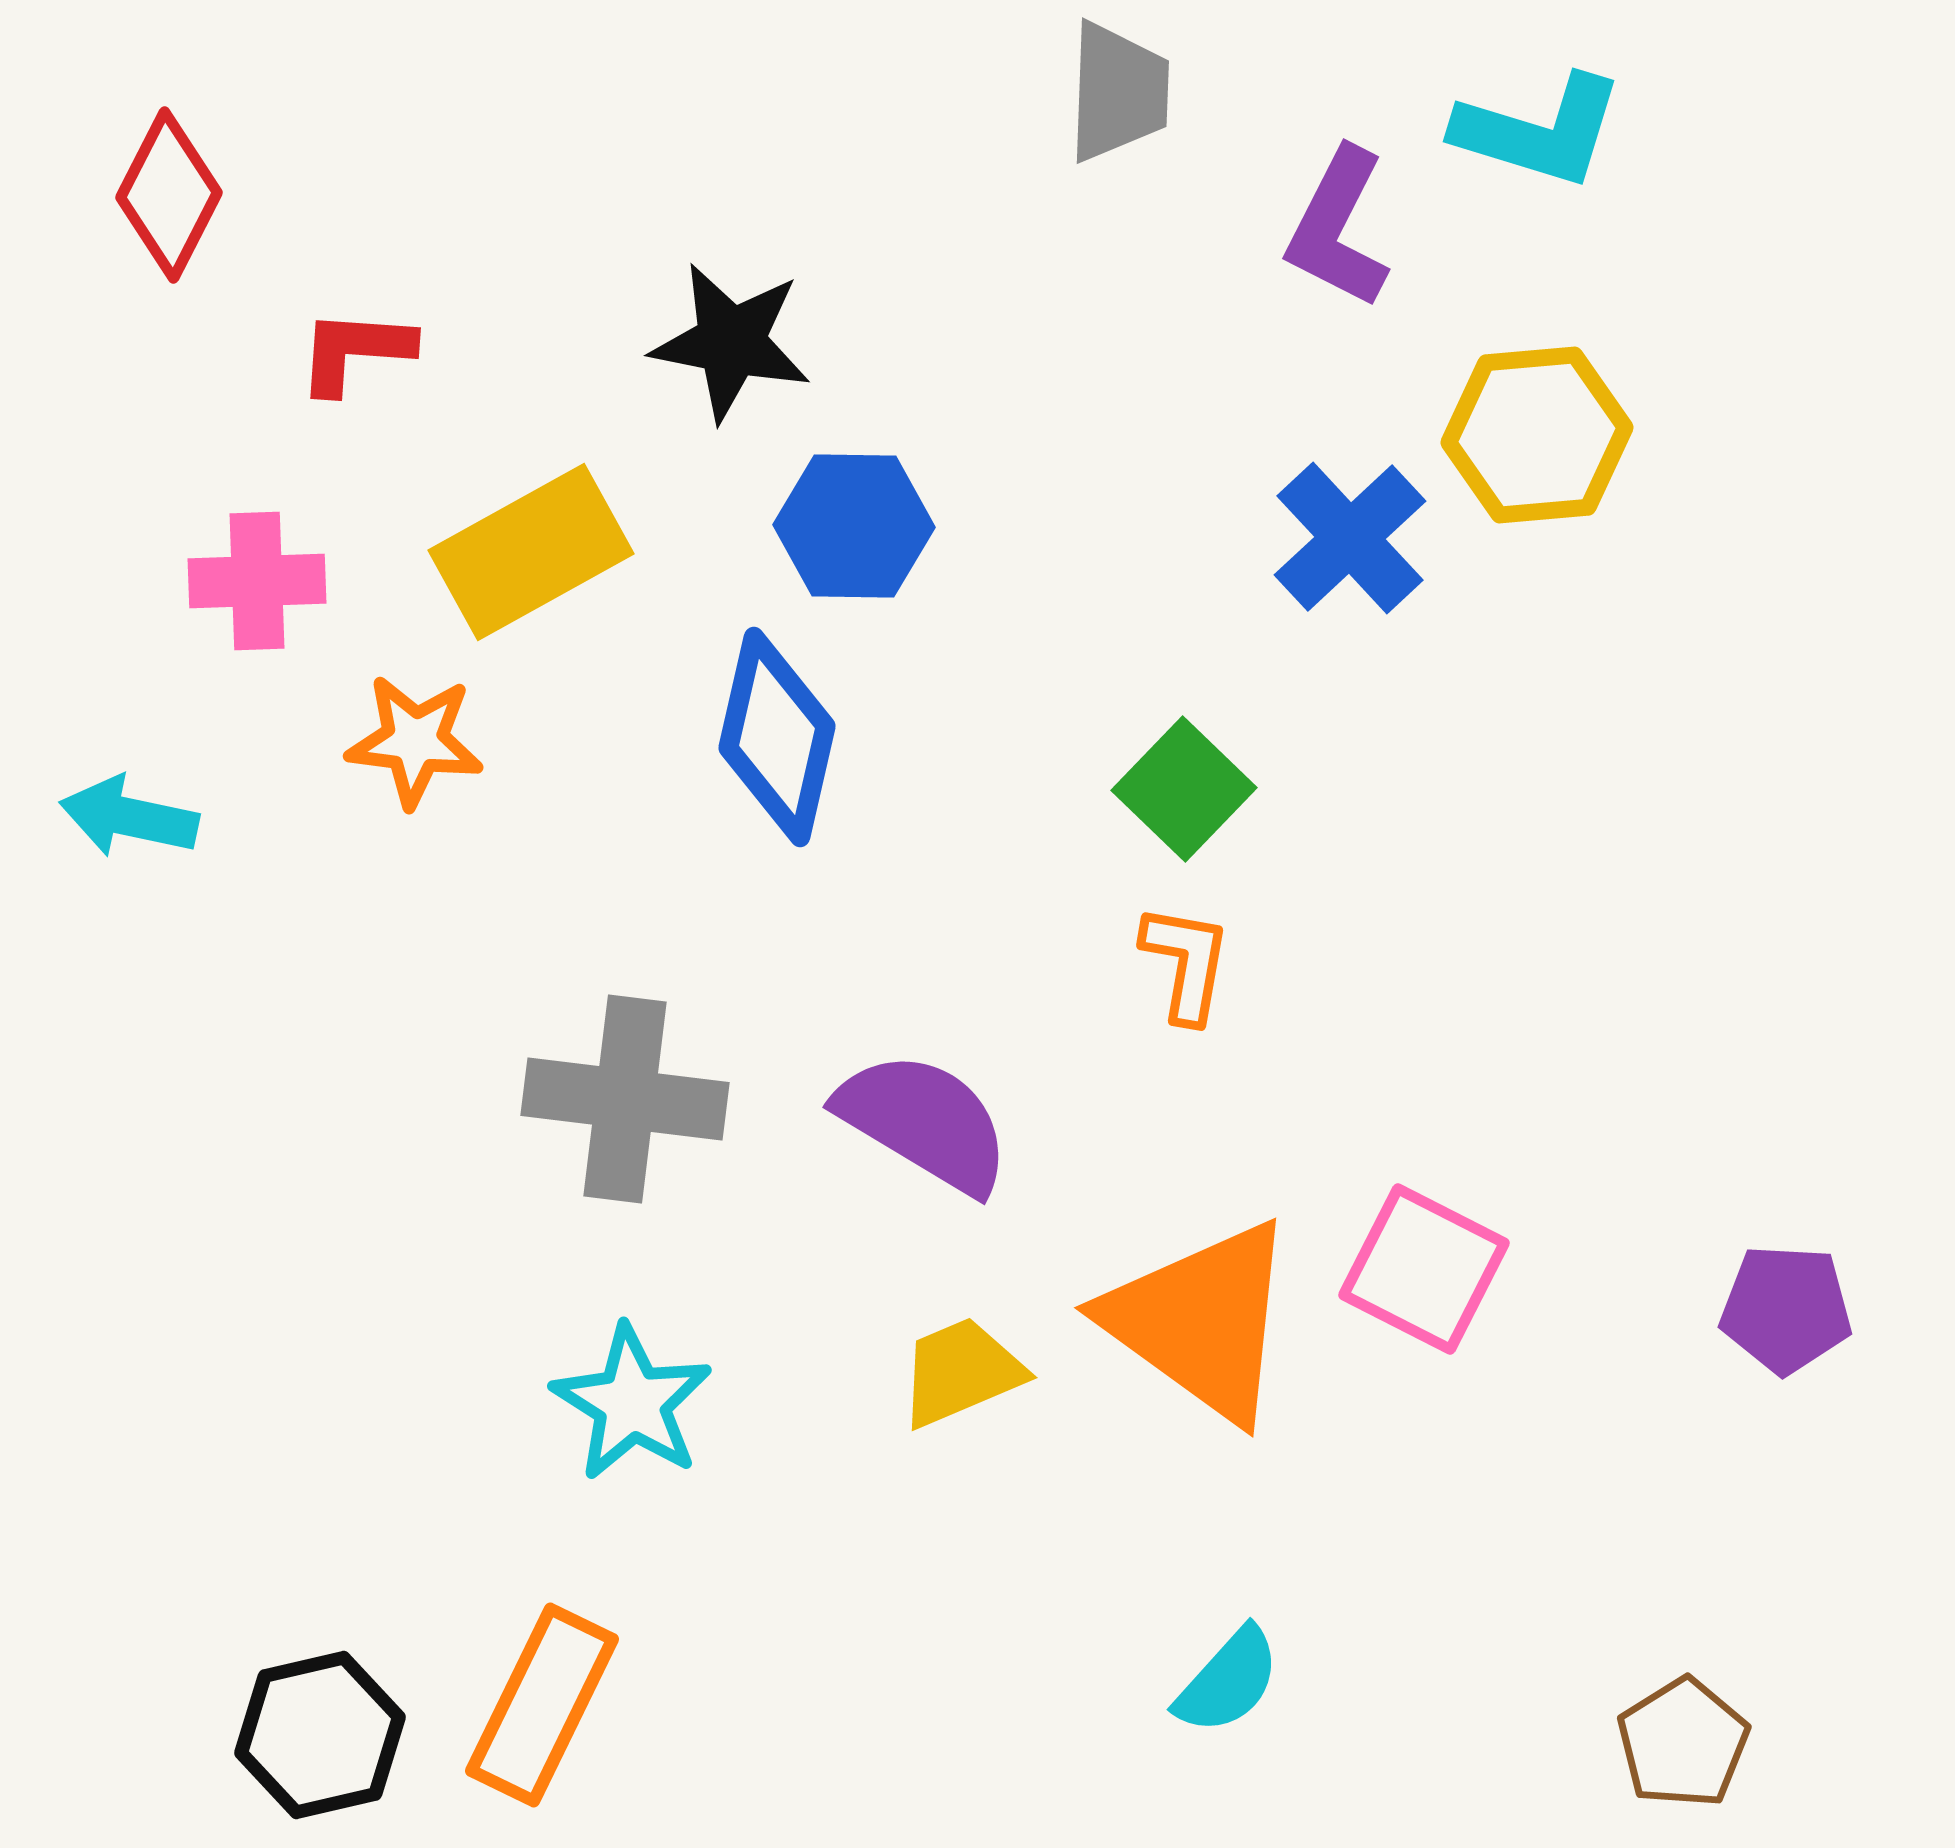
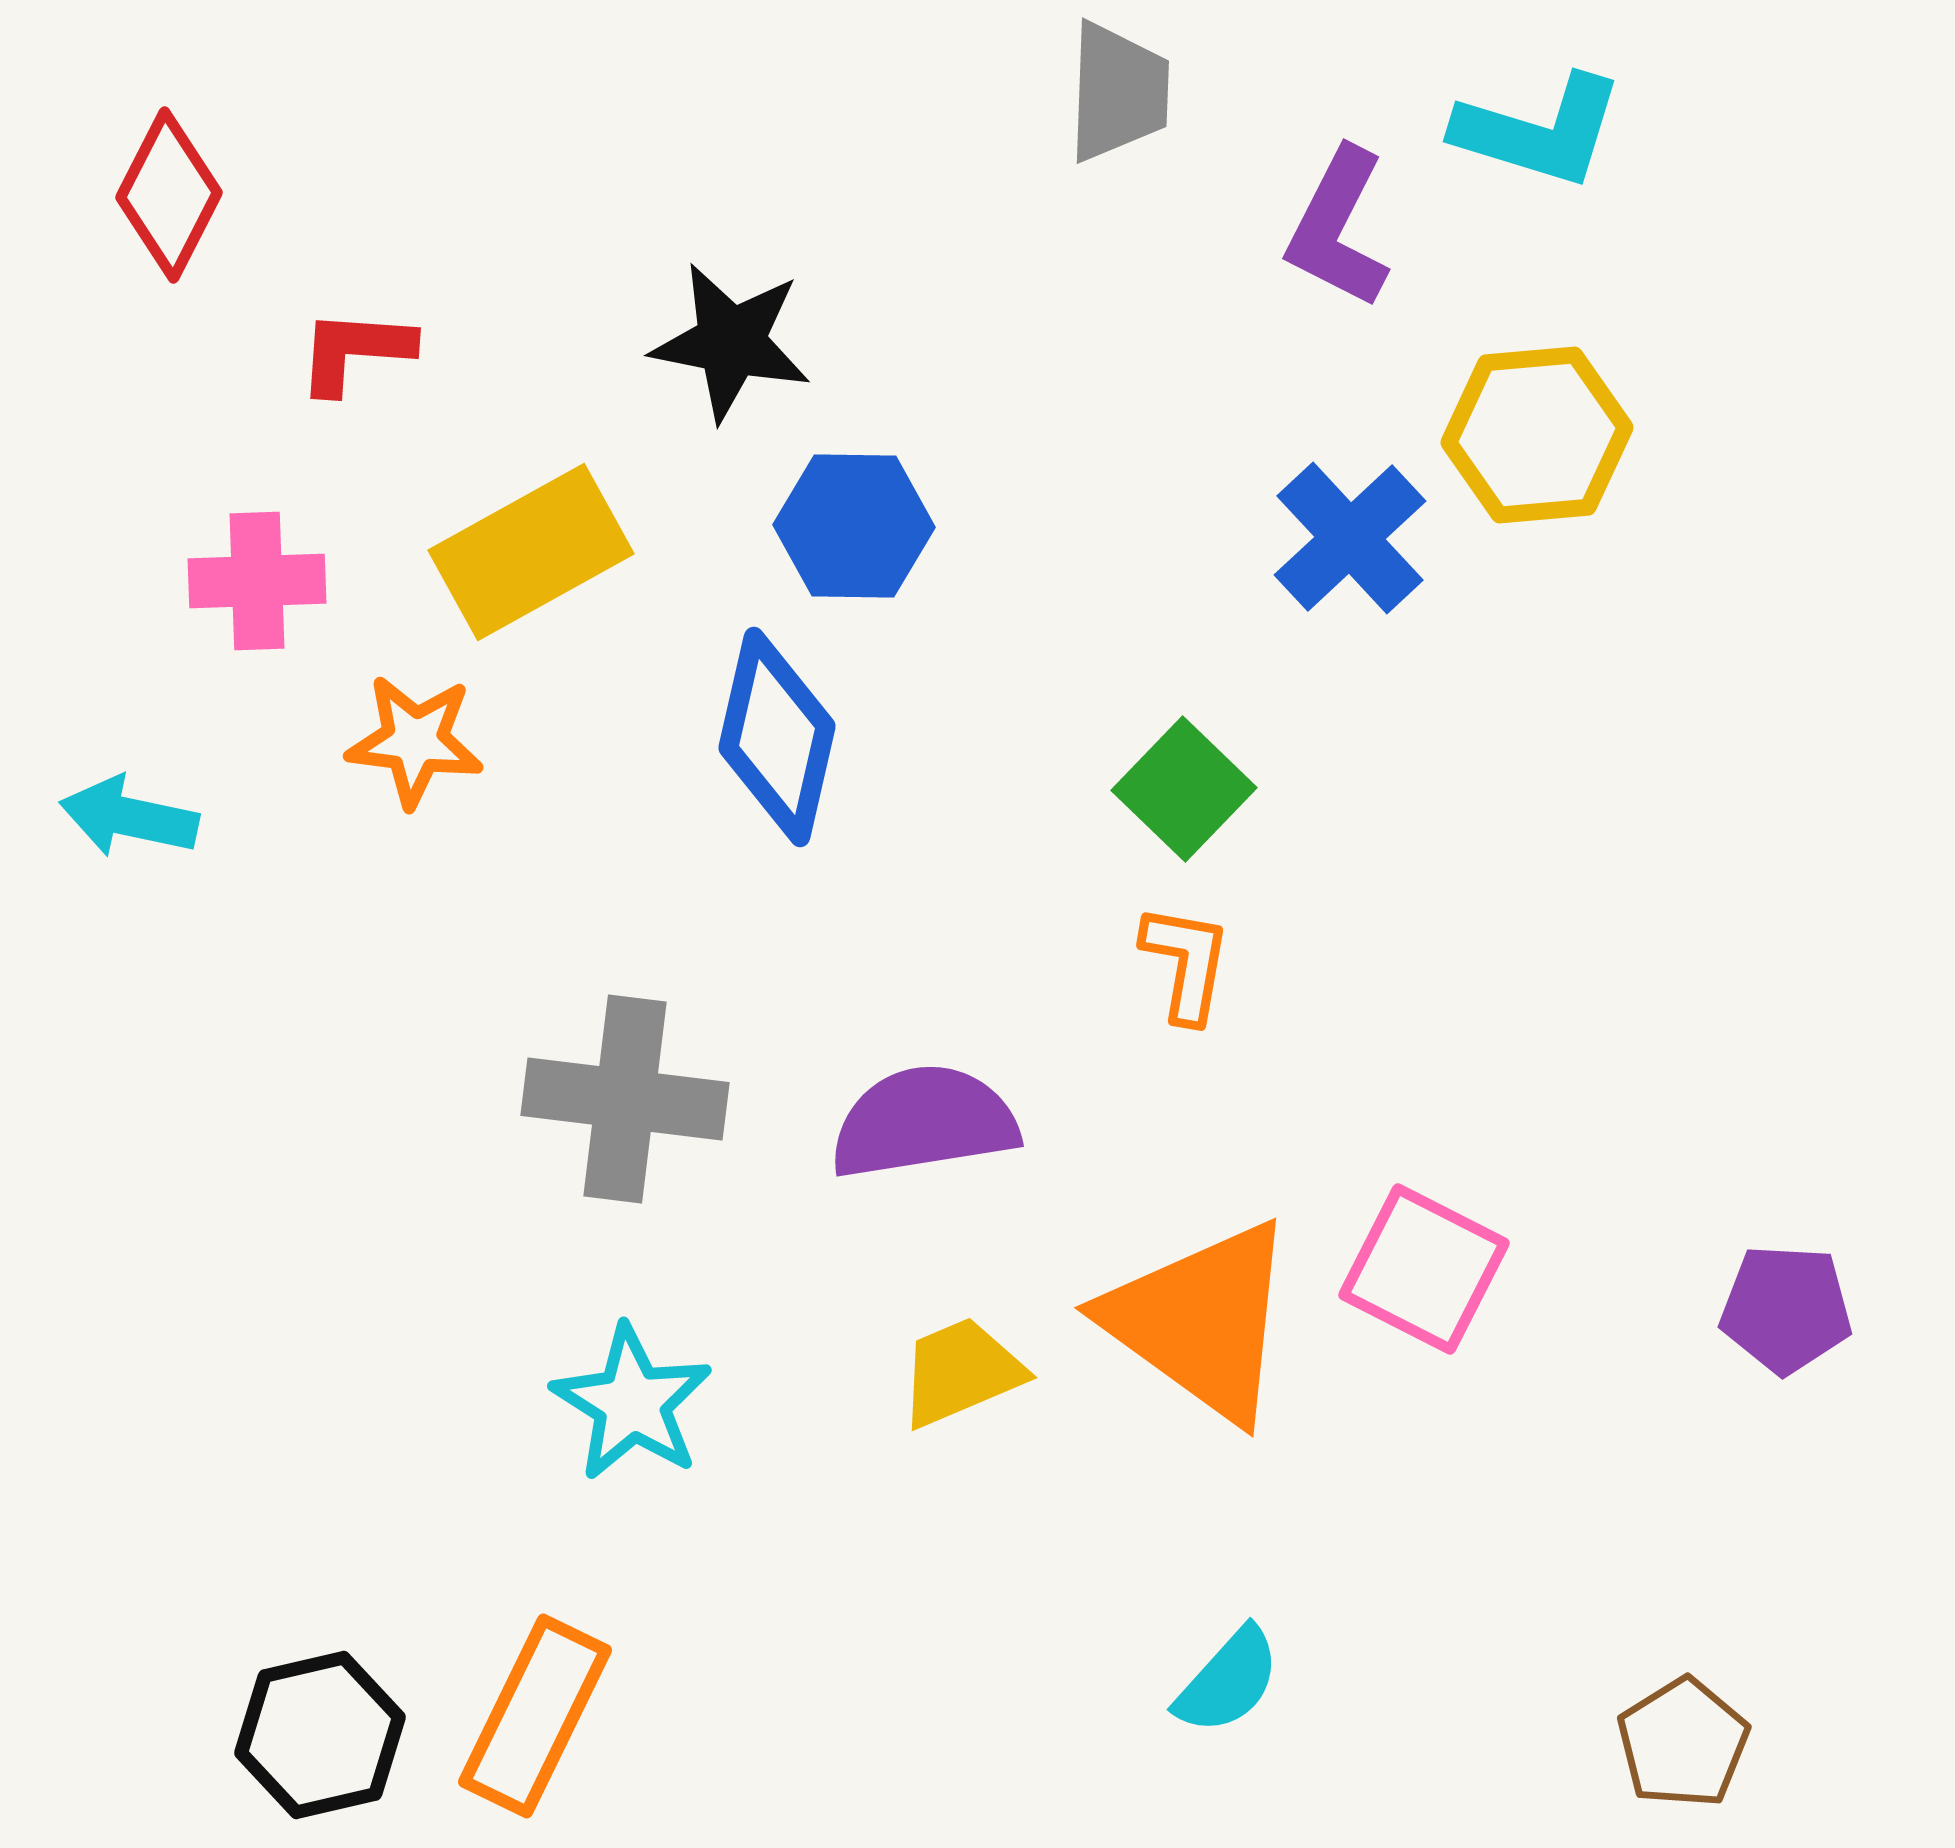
purple semicircle: rotated 40 degrees counterclockwise
orange rectangle: moved 7 px left, 11 px down
